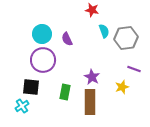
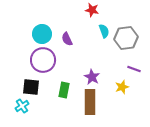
green rectangle: moved 1 px left, 2 px up
